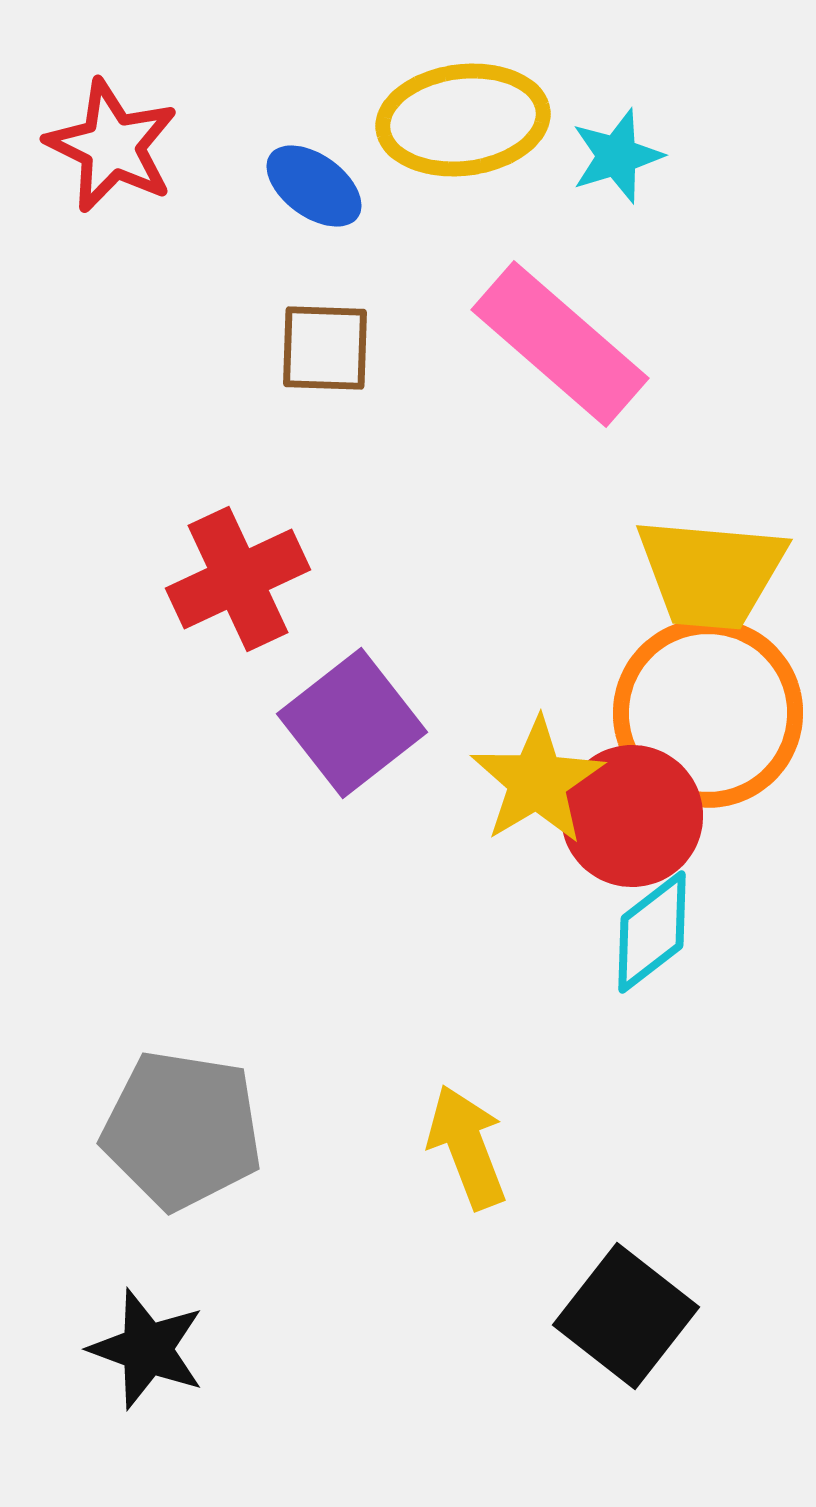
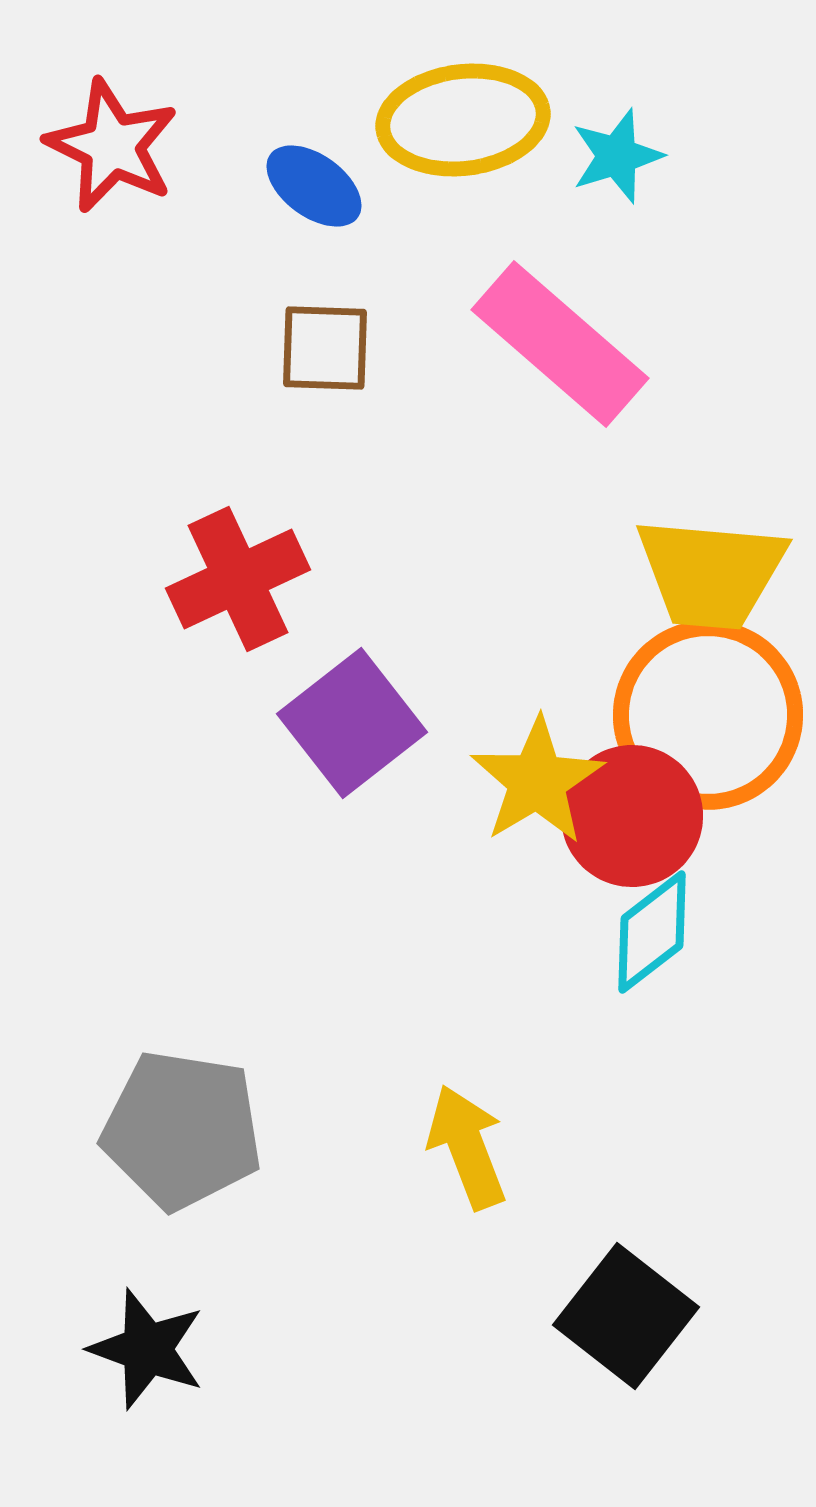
orange circle: moved 2 px down
